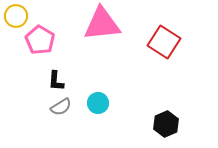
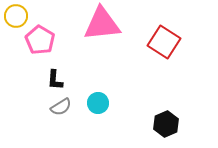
black L-shape: moved 1 px left, 1 px up
